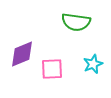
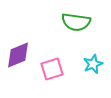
purple diamond: moved 4 px left, 1 px down
pink square: rotated 15 degrees counterclockwise
